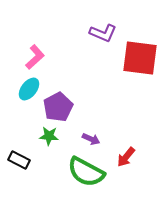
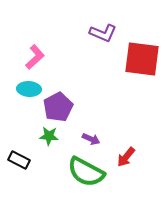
red square: moved 2 px right, 1 px down
cyan ellipse: rotated 55 degrees clockwise
